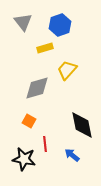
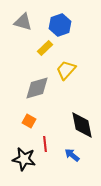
gray triangle: rotated 36 degrees counterclockwise
yellow rectangle: rotated 28 degrees counterclockwise
yellow trapezoid: moved 1 px left
